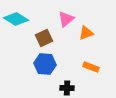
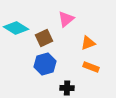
cyan diamond: moved 9 px down
orange triangle: moved 2 px right, 10 px down
blue hexagon: rotated 20 degrees counterclockwise
